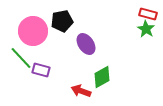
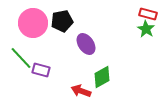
pink circle: moved 8 px up
